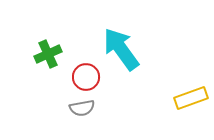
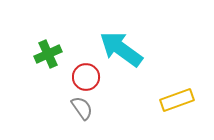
cyan arrow: rotated 18 degrees counterclockwise
yellow rectangle: moved 14 px left, 2 px down
gray semicircle: rotated 115 degrees counterclockwise
